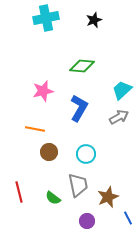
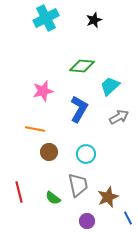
cyan cross: rotated 15 degrees counterclockwise
cyan trapezoid: moved 12 px left, 4 px up
blue L-shape: moved 1 px down
